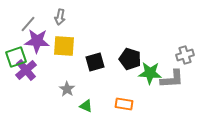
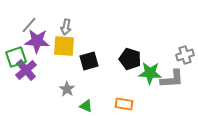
gray arrow: moved 6 px right, 10 px down
gray line: moved 1 px right, 1 px down
black square: moved 6 px left, 1 px up
